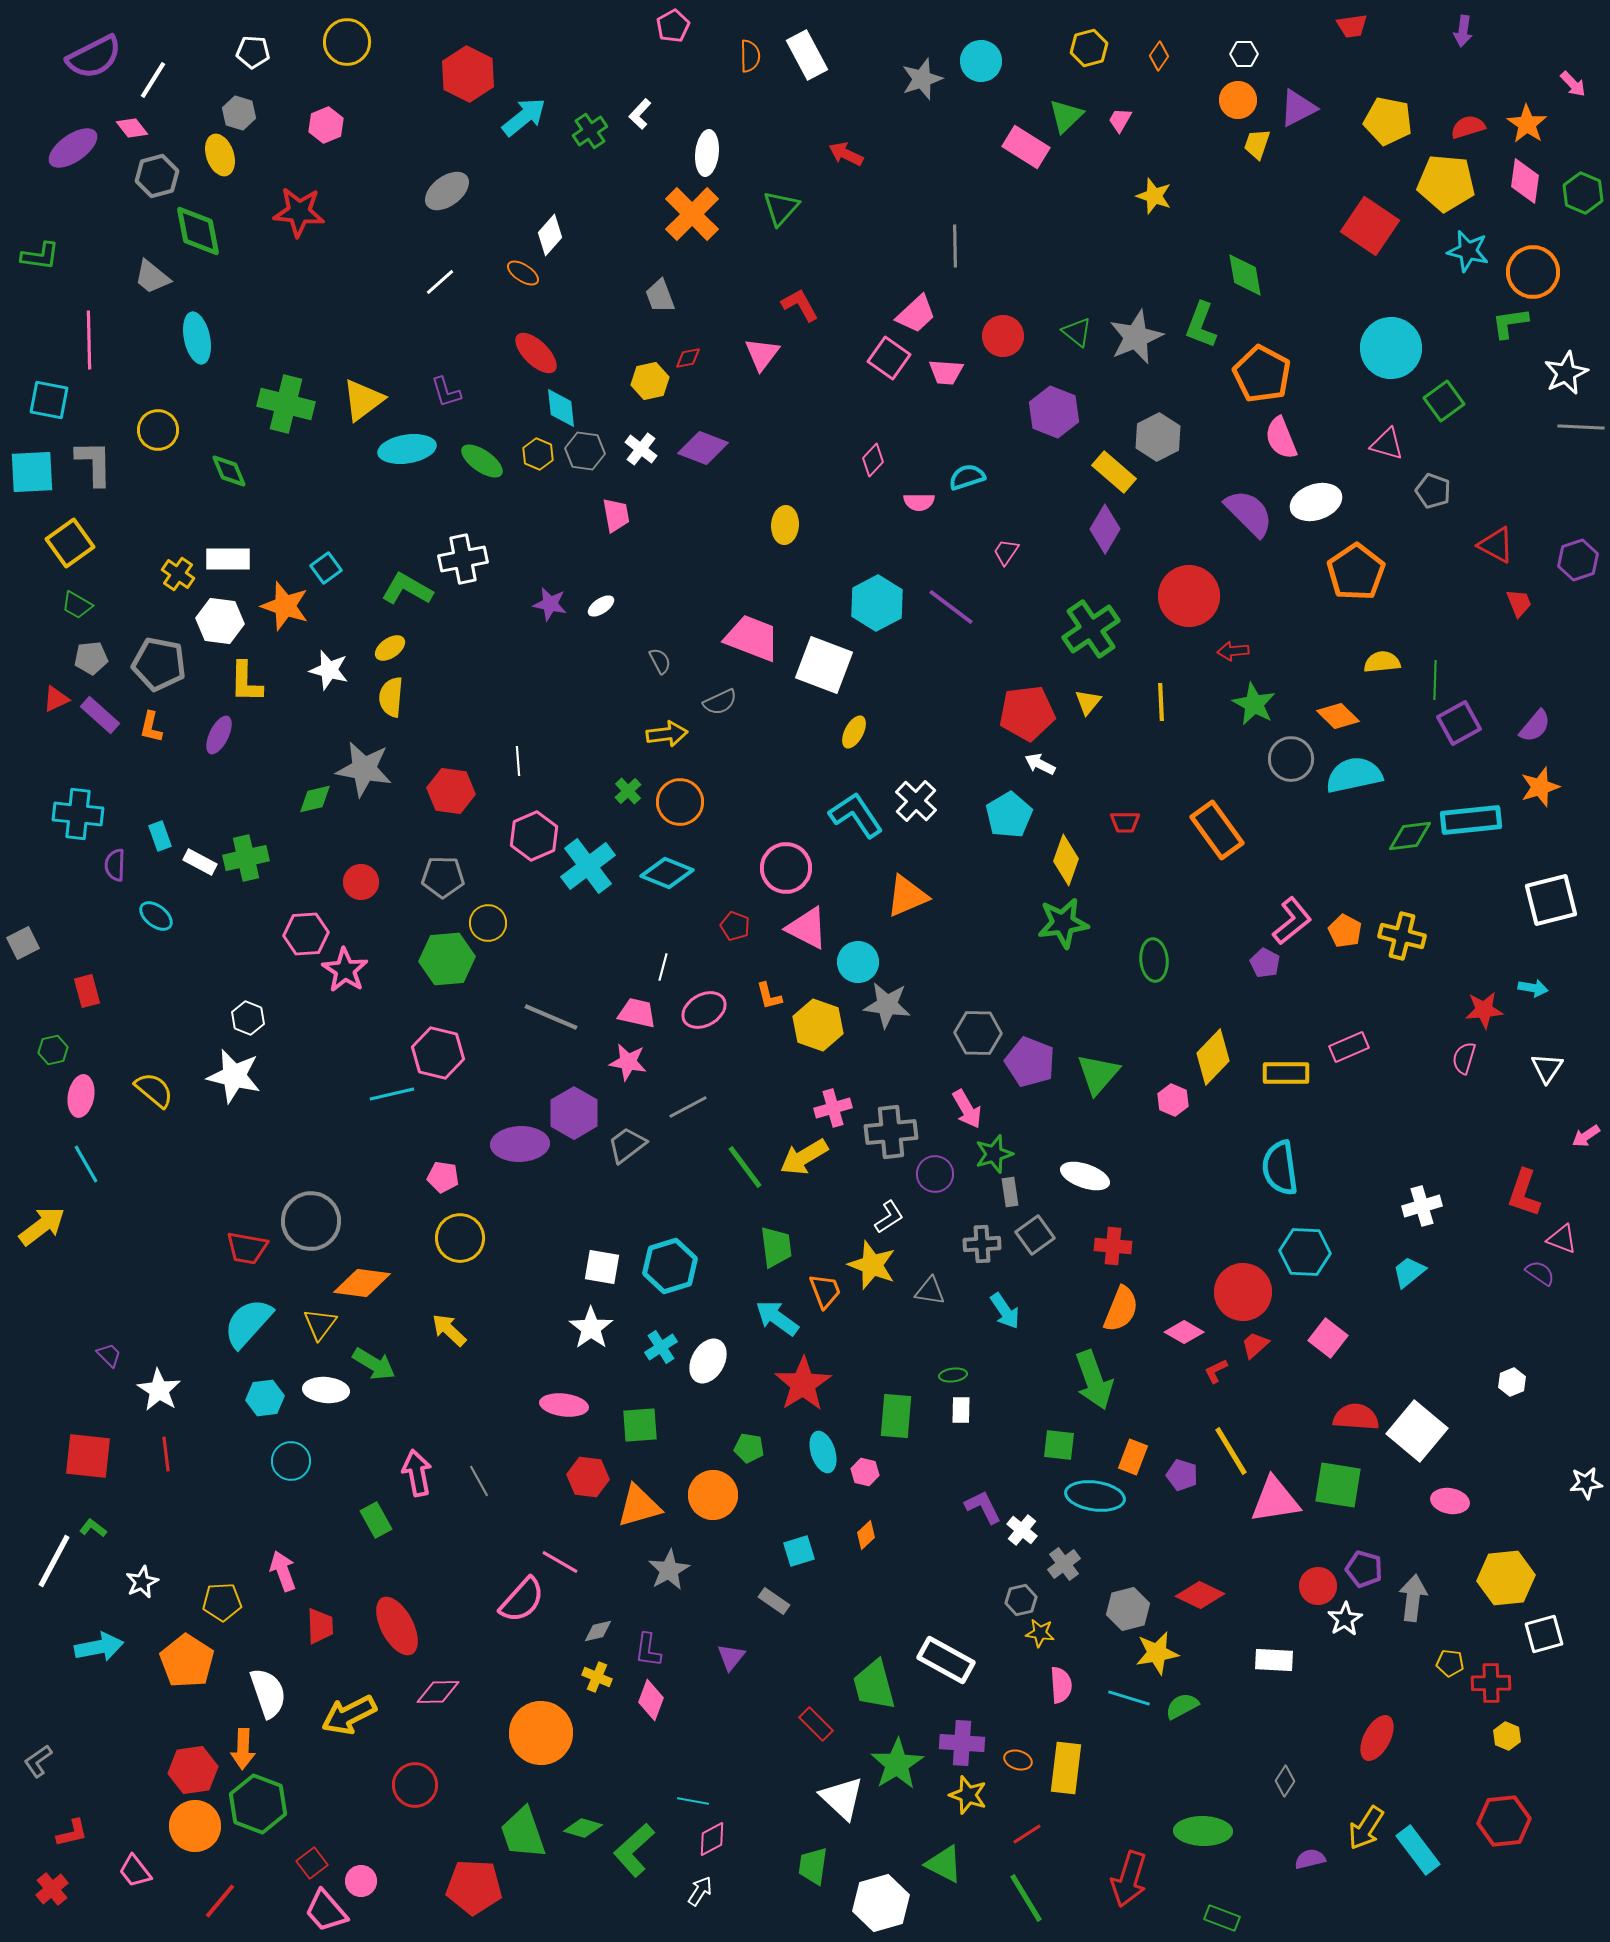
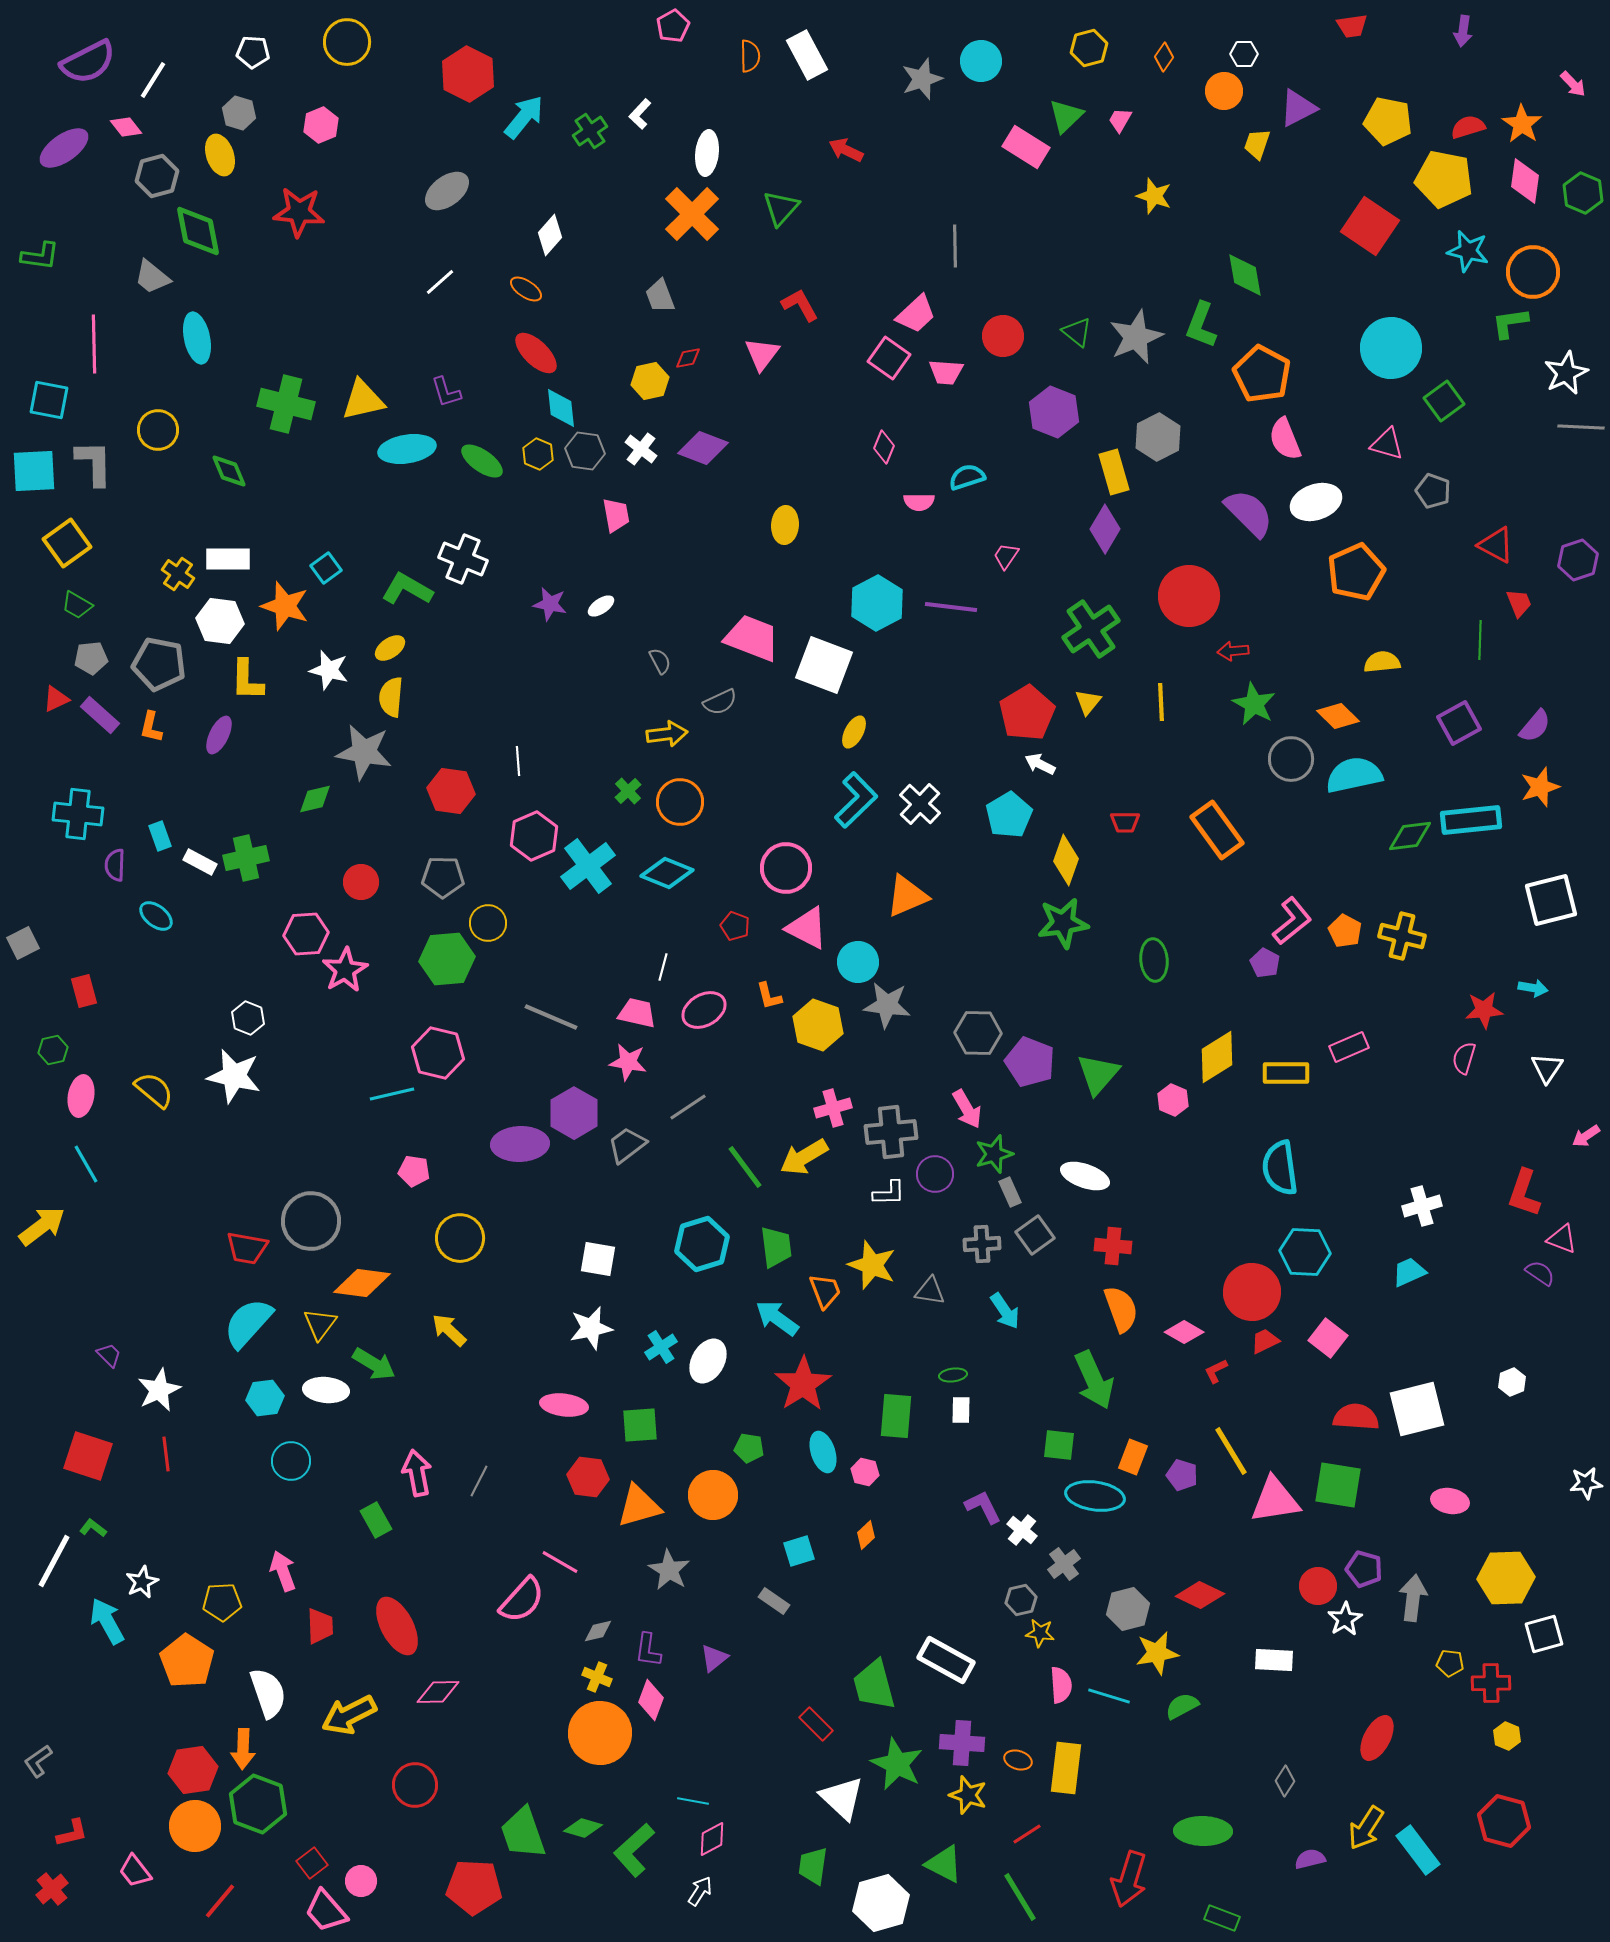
orange diamond at (1159, 56): moved 5 px right, 1 px down
purple semicircle at (94, 57): moved 6 px left, 5 px down
orange circle at (1238, 100): moved 14 px left, 9 px up
cyan arrow at (524, 117): rotated 12 degrees counterclockwise
orange star at (1527, 124): moved 5 px left
pink hexagon at (326, 125): moved 5 px left
pink diamond at (132, 128): moved 6 px left, 1 px up
purple ellipse at (73, 148): moved 9 px left
red arrow at (846, 154): moved 4 px up
yellow pentagon at (1446, 183): moved 2 px left, 4 px up; rotated 6 degrees clockwise
orange ellipse at (523, 273): moved 3 px right, 16 px down
pink line at (89, 340): moved 5 px right, 4 px down
yellow triangle at (363, 400): rotated 24 degrees clockwise
pink semicircle at (1281, 438): moved 4 px right, 1 px down
pink diamond at (873, 460): moved 11 px right, 13 px up; rotated 20 degrees counterclockwise
cyan square at (32, 472): moved 2 px right, 1 px up
yellow rectangle at (1114, 472): rotated 33 degrees clockwise
yellow square at (70, 543): moved 3 px left
pink trapezoid at (1006, 552): moved 4 px down
white cross at (463, 559): rotated 33 degrees clockwise
orange pentagon at (1356, 572): rotated 10 degrees clockwise
purple line at (951, 607): rotated 30 degrees counterclockwise
green line at (1435, 680): moved 45 px right, 40 px up
yellow L-shape at (246, 682): moved 1 px right, 2 px up
red pentagon at (1027, 713): rotated 24 degrees counterclockwise
gray star at (364, 769): moved 17 px up
white cross at (916, 801): moved 4 px right, 3 px down
cyan L-shape at (856, 815): moved 15 px up; rotated 80 degrees clockwise
pink star at (345, 970): rotated 9 degrees clockwise
red rectangle at (87, 991): moved 3 px left
yellow diamond at (1213, 1057): moved 4 px right; rotated 14 degrees clockwise
gray line at (688, 1107): rotated 6 degrees counterclockwise
pink pentagon at (443, 1177): moved 29 px left, 6 px up
gray rectangle at (1010, 1192): rotated 16 degrees counterclockwise
white L-shape at (889, 1217): moved 24 px up; rotated 32 degrees clockwise
cyan hexagon at (670, 1266): moved 32 px right, 22 px up
white square at (602, 1267): moved 4 px left, 8 px up
cyan trapezoid at (1409, 1272): rotated 15 degrees clockwise
red circle at (1243, 1292): moved 9 px right
orange semicircle at (1121, 1309): rotated 42 degrees counterclockwise
white star at (591, 1328): rotated 24 degrees clockwise
red trapezoid at (1255, 1345): moved 10 px right, 4 px up; rotated 16 degrees clockwise
green arrow at (1094, 1380): rotated 4 degrees counterclockwise
white star at (159, 1390): rotated 15 degrees clockwise
white square at (1417, 1431): moved 22 px up; rotated 36 degrees clockwise
red square at (88, 1456): rotated 12 degrees clockwise
gray line at (479, 1481): rotated 56 degrees clockwise
gray star at (669, 1570): rotated 12 degrees counterclockwise
yellow hexagon at (1506, 1578): rotated 4 degrees clockwise
cyan arrow at (99, 1647): moved 8 px right, 26 px up; rotated 108 degrees counterclockwise
purple triangle at (731, 1657): moved 17 px left, 1 px down; rotated 12 degrees clockwise
cyan line at (1129, 1698): moved 20 px left, 2 px up
orange circle at (541, 1733): moved 59 px right
green star at (897, 1764): rotated 14 degrees counterclockwise
red hexagon at (1504, 1821): rotated 21 degrees clockwise
green line at (1026, 1898): moved 6 px left, 1 px up
